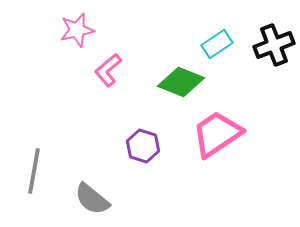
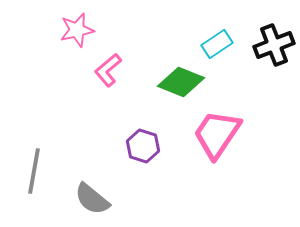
pink trapezoid: rotated 22 degrees counterclockwise
